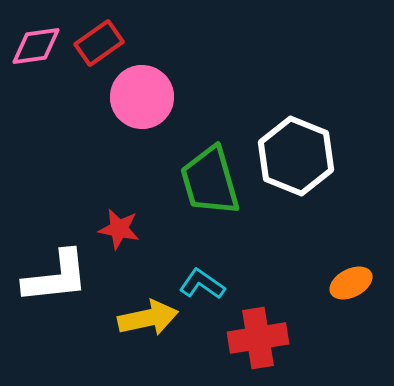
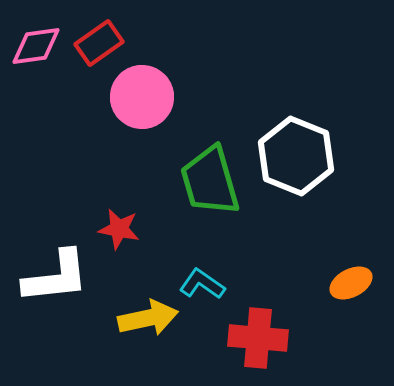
red cross: rotated 14 degrees clockwise
